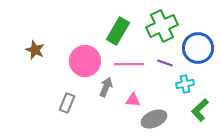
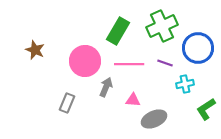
green L-shape: moved 6 px right, 1 px up; rotated 10 degrees clockwise
